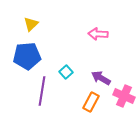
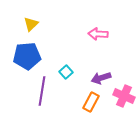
purple arrow: rotated 48 degrees counterclockwise
